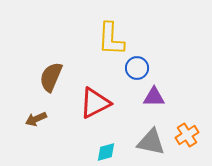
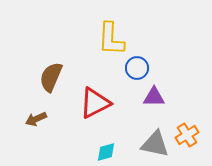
gray triangle: moved 4 px right, 2 px down
